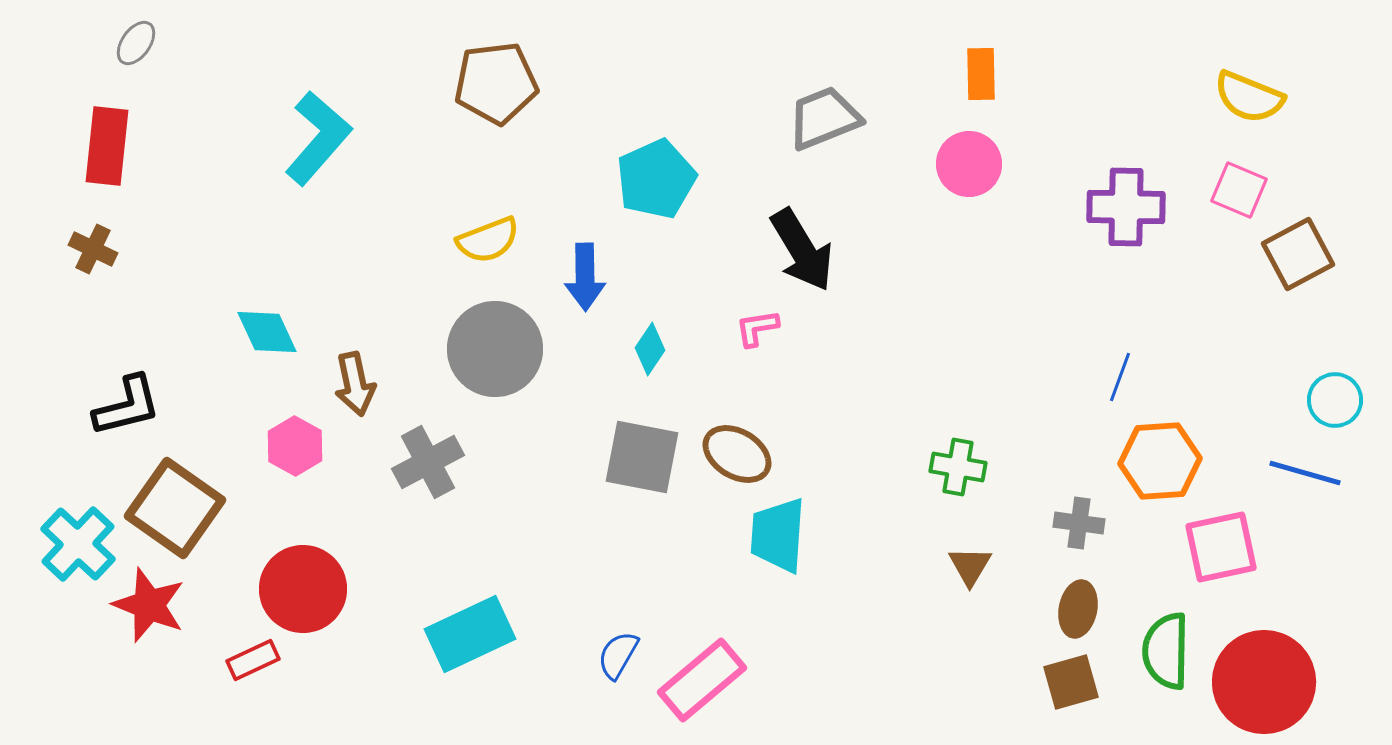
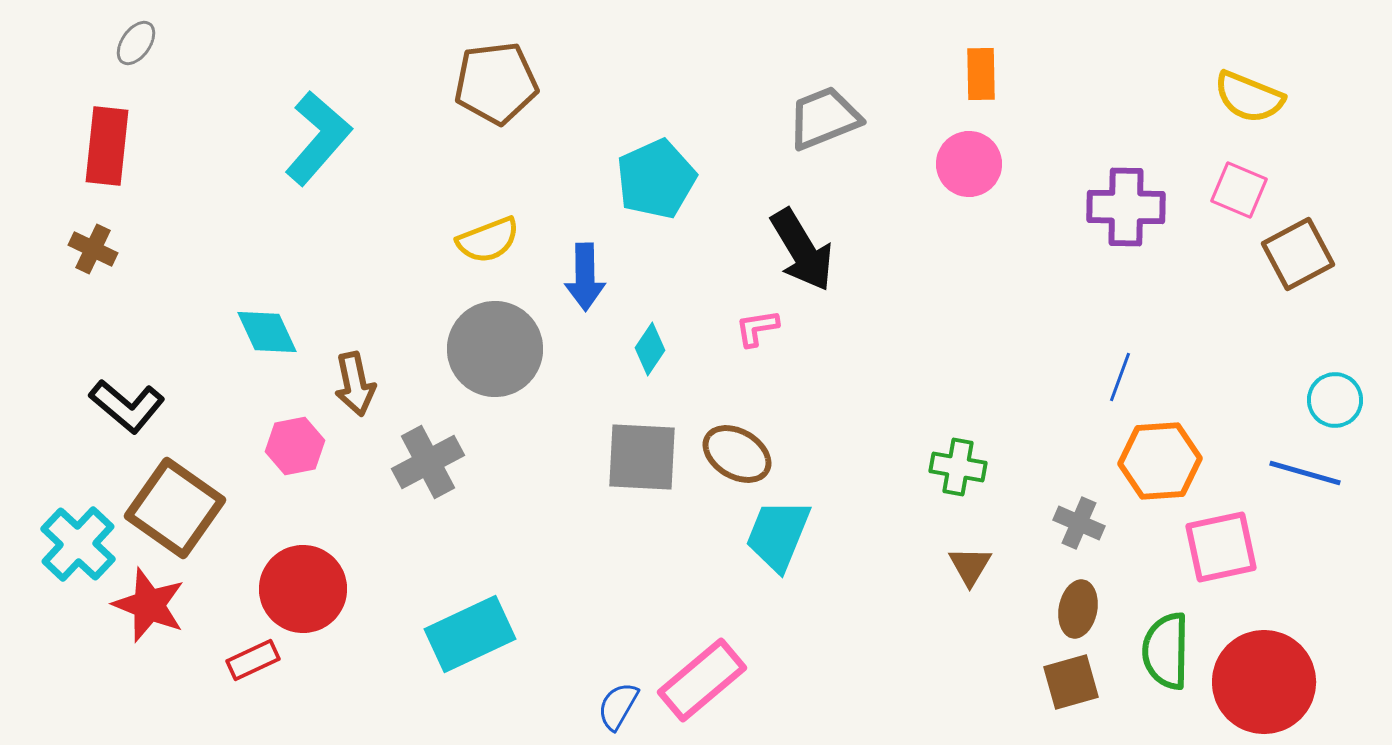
black L-shape at (127, 406): rotated 54 degrees clockwise
pink hexagon at (295, 446): rotated 20 degrees clockwise
gray square at (642, 457): rotated 8 degrees counterclockwise
gray cross at (1079, 523): rotated 15 degrees clockwise
cyan trapezoid at (778, 535): rotated 18 degrees clockwise
blue semicircle at (618, 655): moved 51 px down
